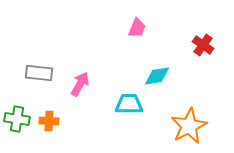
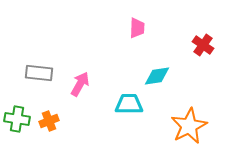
pink trapezoid: rotated 20 degrees counterclockwise
orange cross: rotated 24 degrees counterclockwise
